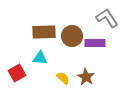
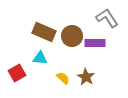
brown rectangle: rotated 25 degrees clockwise
